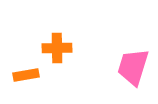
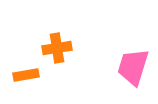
orange cross: rotated 8 degrees counterclockwise
